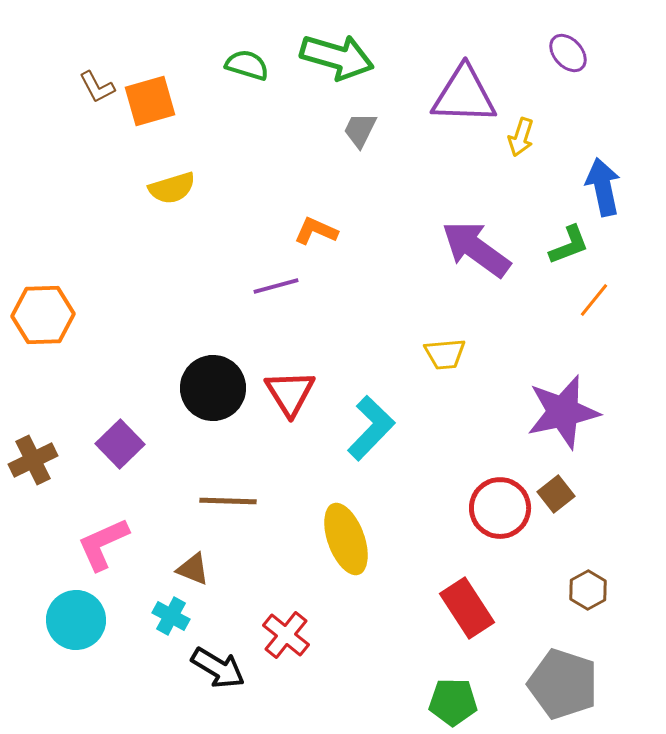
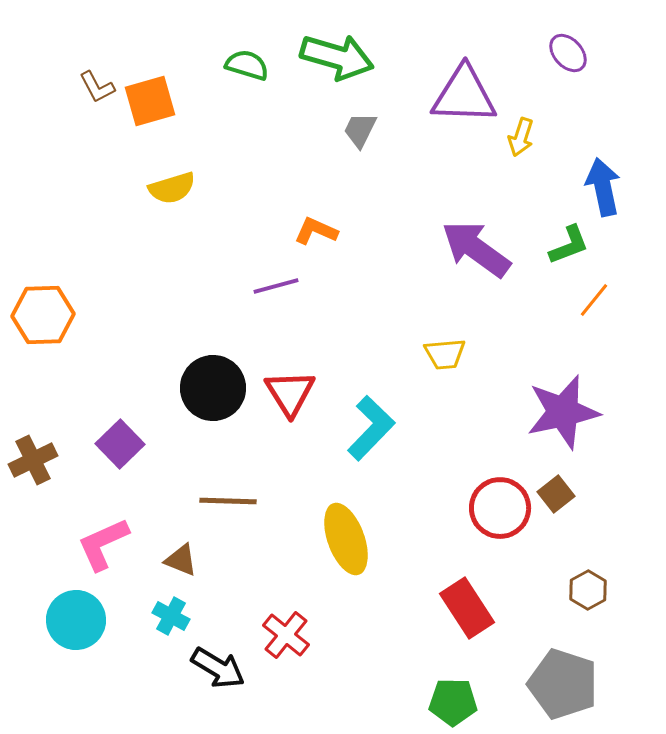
brown triangle: moved 12 px left, 9 px up
